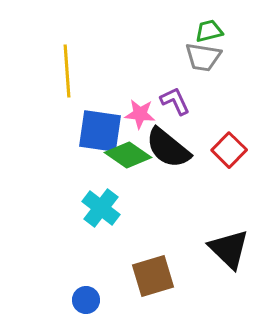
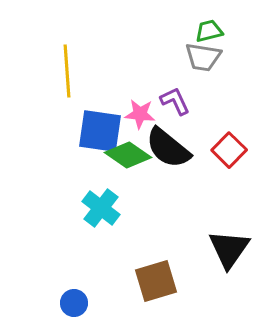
black triangle: rotated 21 degrees clockwise
brown square: moved 3 px right, 5 px down
blue circle: moved 12 px left, 3 px down
